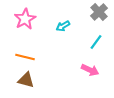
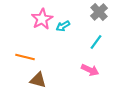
pink star: moved 17 px right
brown triangle: moved 12 px right
